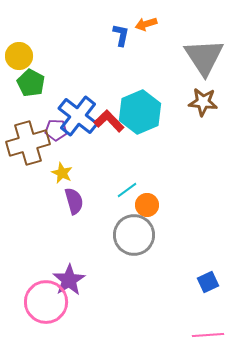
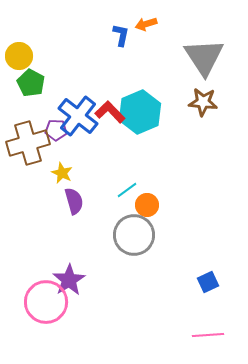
red L-shape: moved 1 px right, 9 px up
